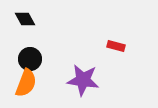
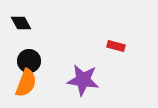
black diamond: moved 4 px left, 4 px down
black circle: moved 1 px left, 2 px down
